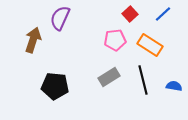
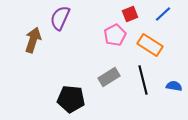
red square: rotated 21 degrees clockwise
pink pentagon: moved 5 px up; rotated 20 degrees counterclockwise
black pentagon: moved 16 px right, 13 px down
